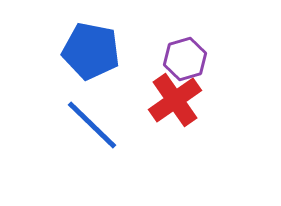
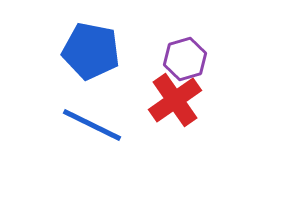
blue line: rotated 18 degrees counterclockwise
